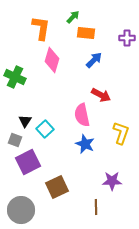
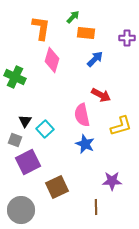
blue arrow: moved 1 px right, 1 px up
yellow L-shape: moved 7 px up; rotated 55 degrees clockwise
